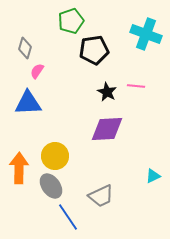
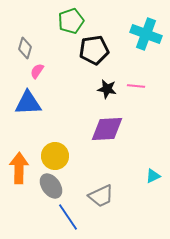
black star: moved 3 px up; rotated 18 degrees counterclockwise
